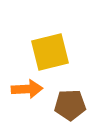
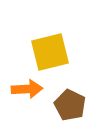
brown pentagon: rotated 28 degrees clockwise
